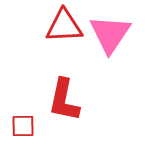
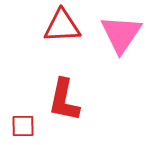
red triangle: moved 2 px left
pink triangle: moved 11 px right
